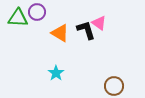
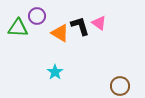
purple circle: moved 4 px down
green triangle: moved 10 px down
black L-shape: moved 6 px left, 4 px up
cyan star: moved 1 px left, 1 px up
brown circle: moved 6 px right
